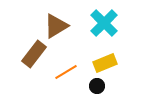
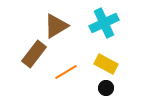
cyan cross: rotated 20 degrees clockwise
yellow rectangle: moved 1 px right, 1 px down; rotated 50 degrees clockwise
black circle: moved 9 px right, 2 px down
